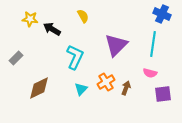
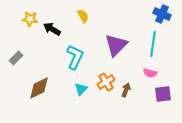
brown arrow: moved 2 px down
